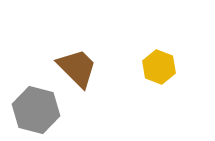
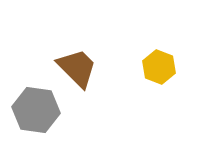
gray hexagon: rotated 6 degrees counterclockwise
